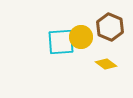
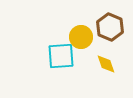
cyan square: moved 14 px down
yellow diamond: rotated 35 degrees clockwise
